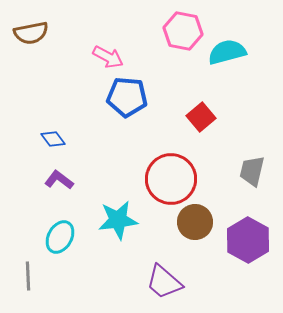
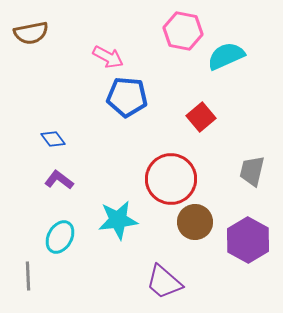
cyan semicircle: moved 1 px left, 4 px down; rotated 9 degrees counterclockwise
